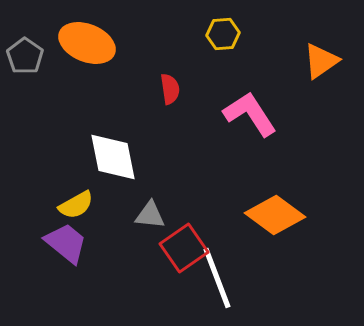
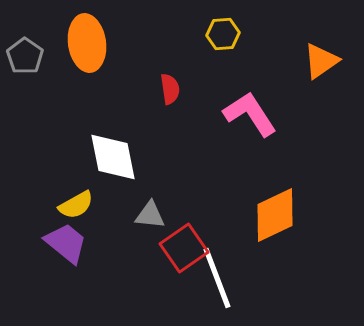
orange ellipse: rotated 60 degrees clockwise
orange diamond: rotated 62 degrees counterclockwise
